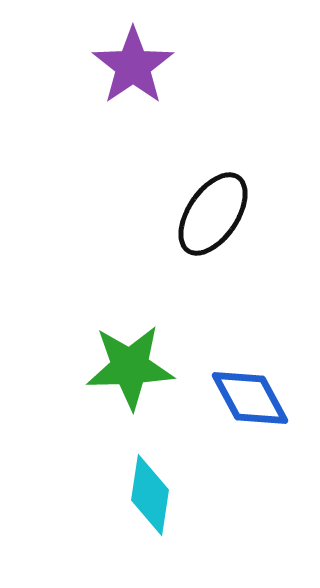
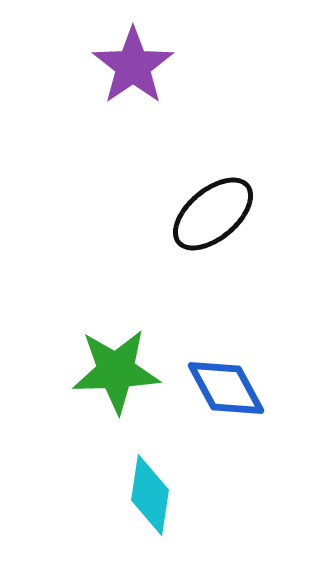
black ellipse: rotated 16 degrees clockwise
green star: moved 14 px left, 4 px down
blue diamond: moved 24 px left, 10 px up
